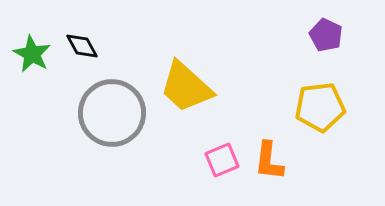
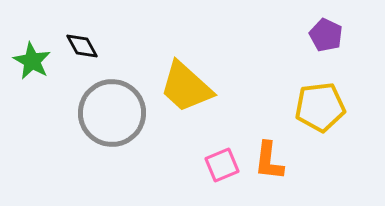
green star: moved 7 px down
pink square: moved 5 px down
